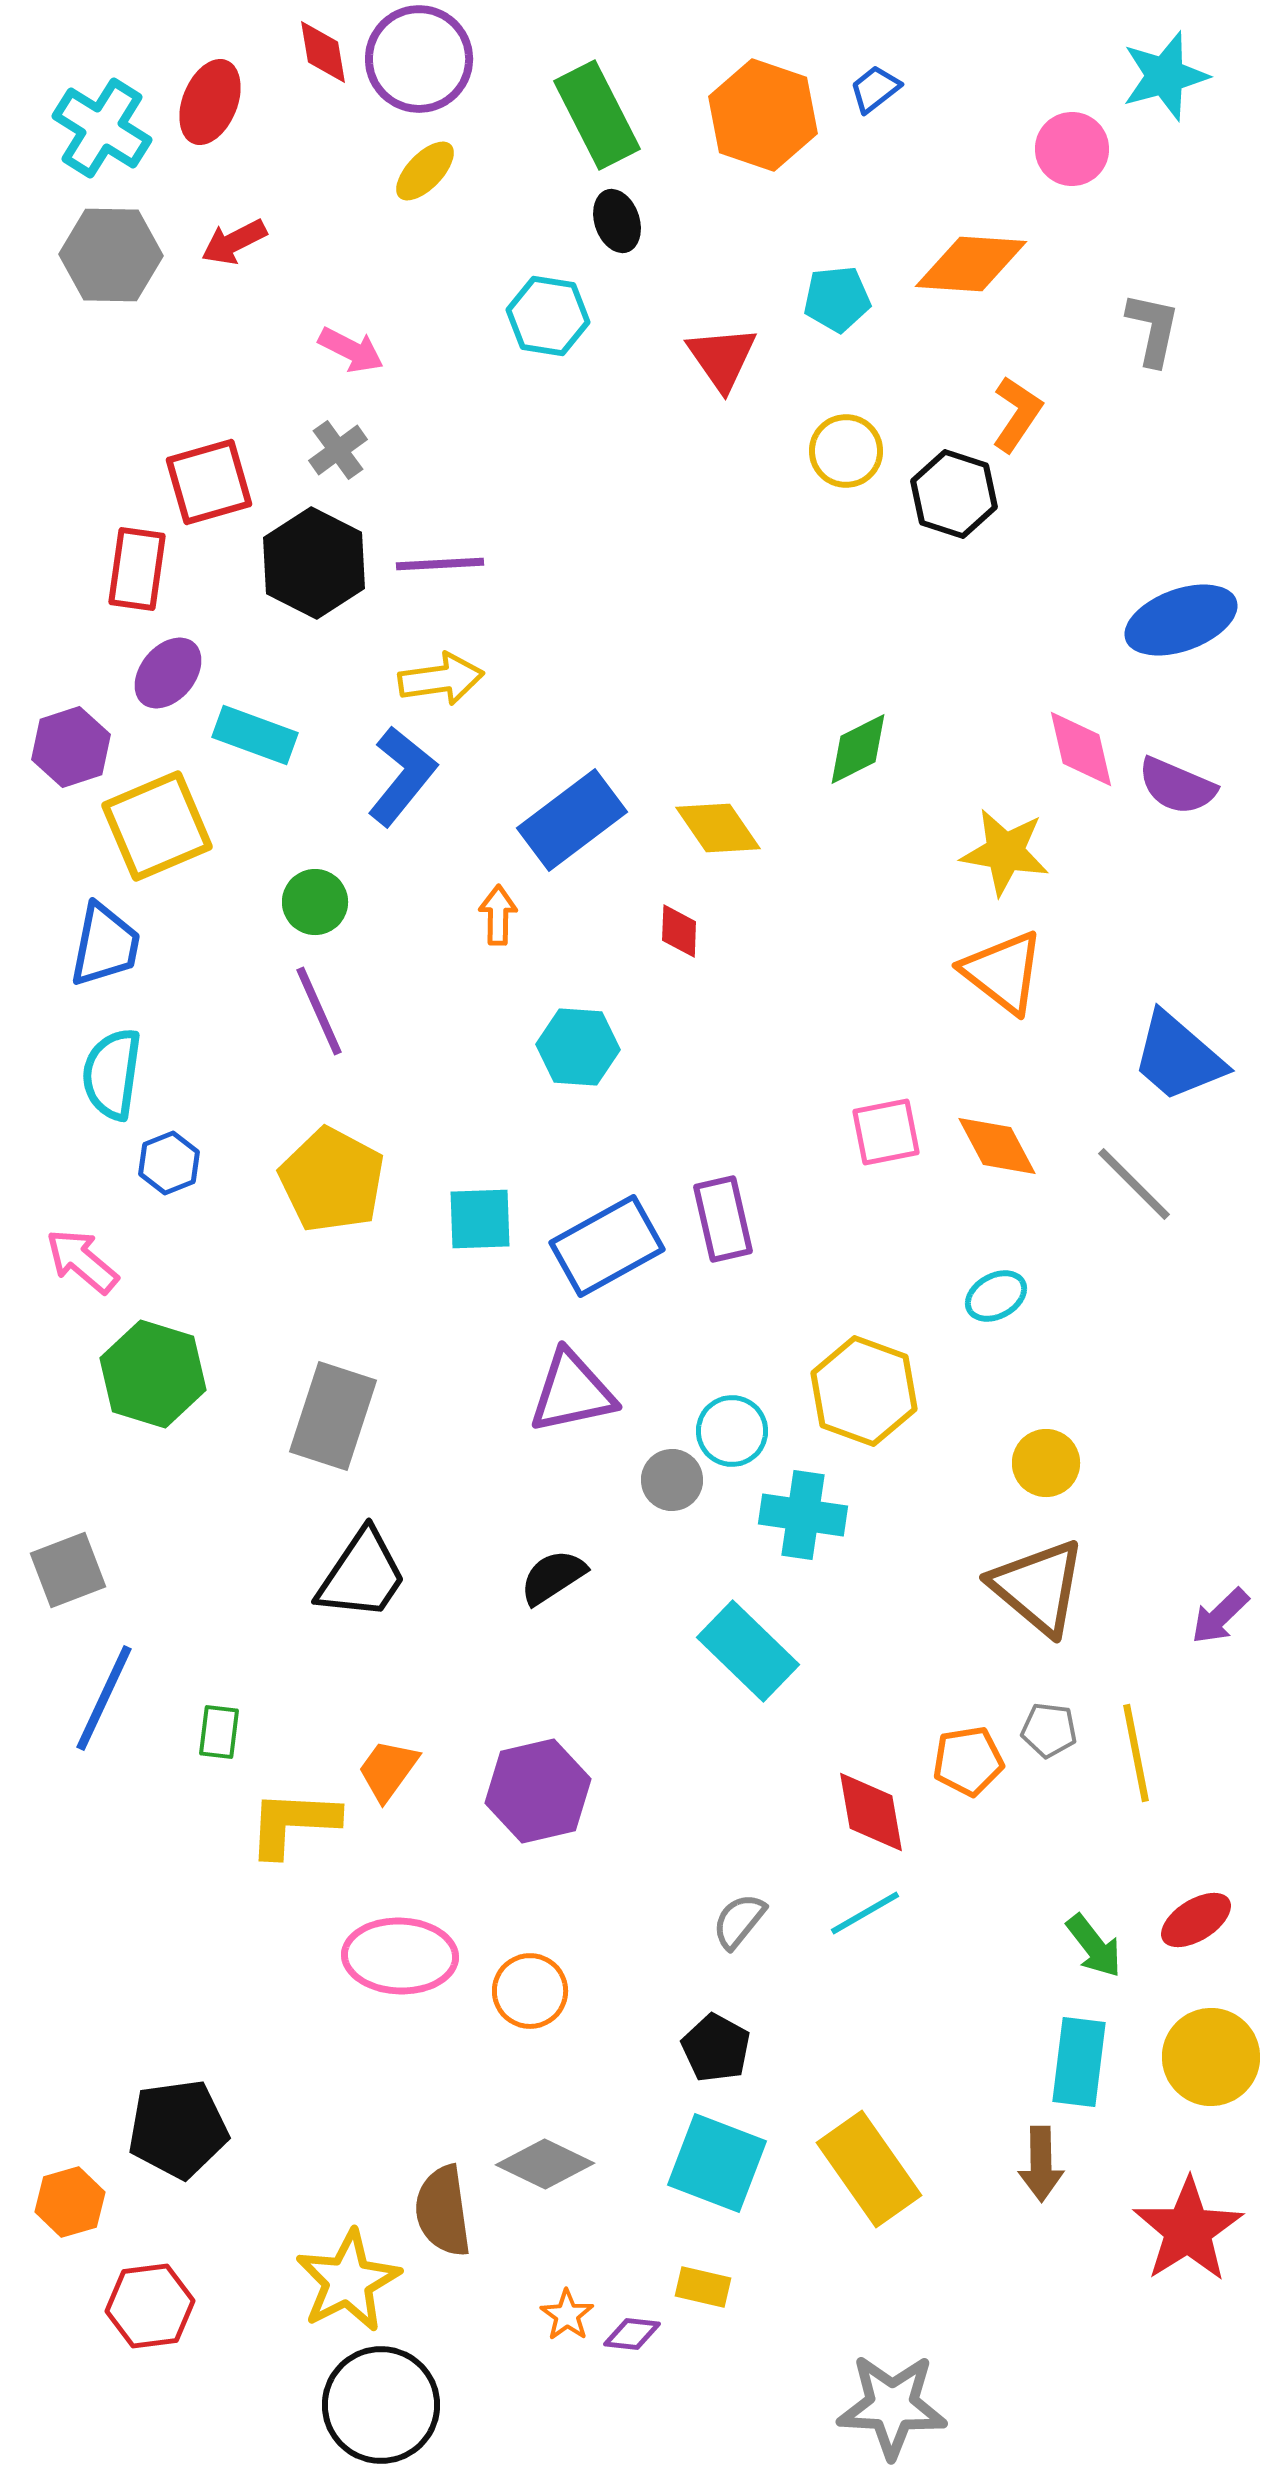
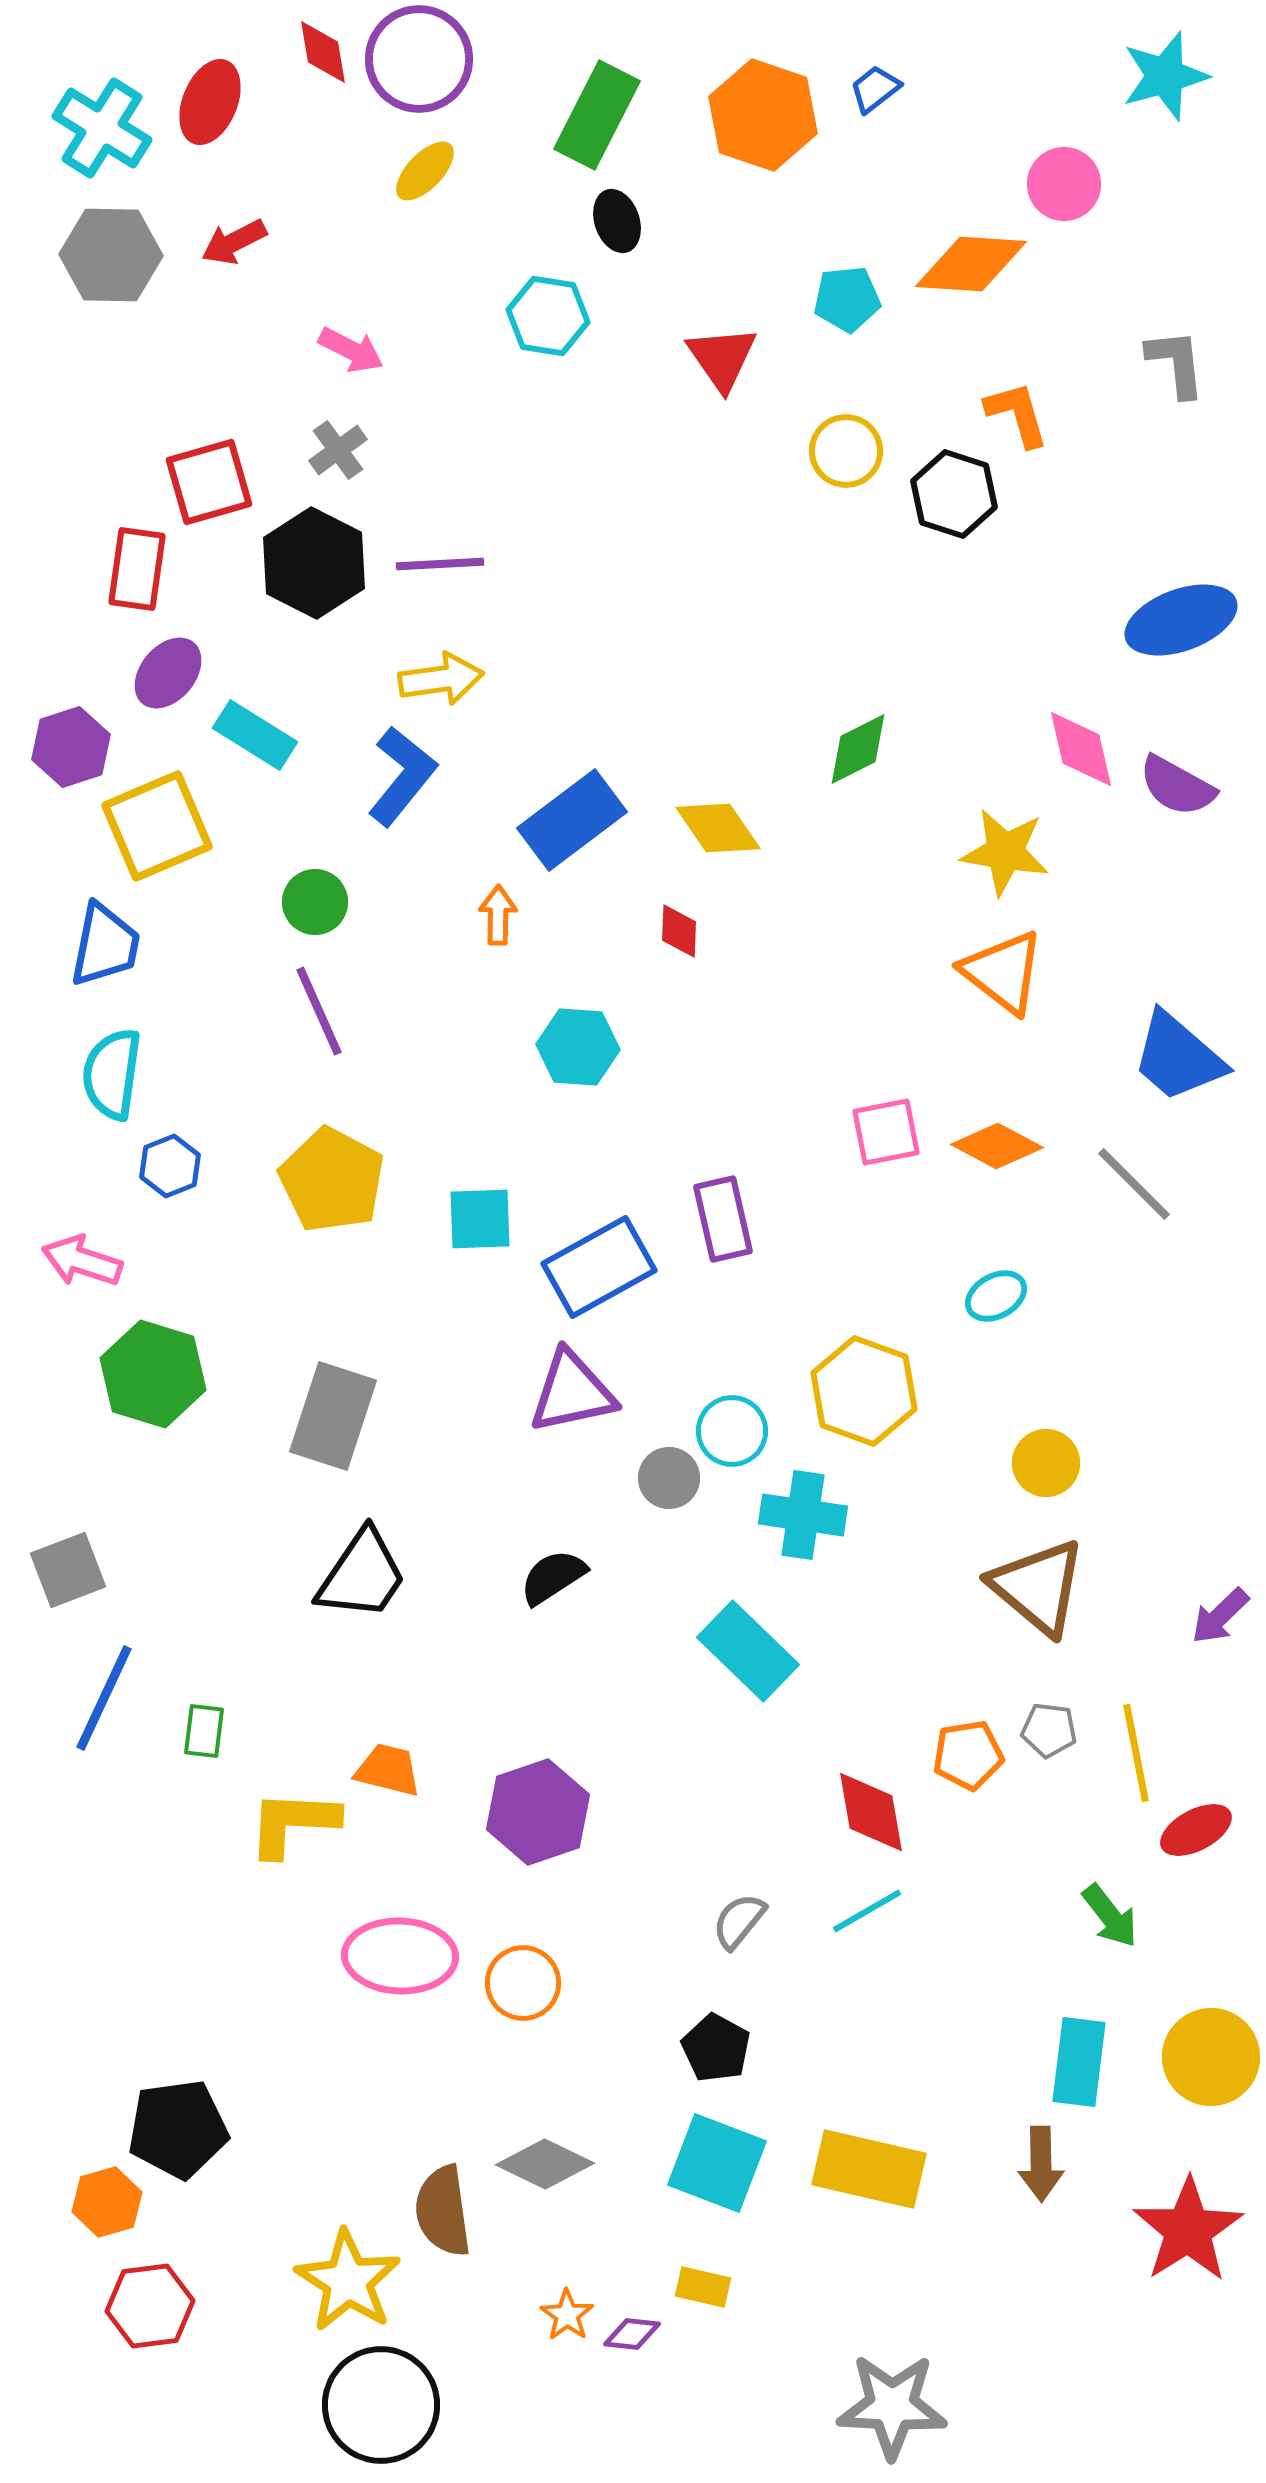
green rectangle at (597, 115): rotated 54 degrees clockwise
pink circle at (1072, 149): moved 8 px left, 35 px down
cyan pentagon at (837, 299): moved 10 px right
gray L-shape at (1153, 329): moved 23 px right, 34 px down; rotated 18 degrees counterclockwise
orange L-shape at (1017, 414): rotated 50 degrees counterclockwise
cyan rectangle at (255, 735): rotated 12 degrees clockwise
purple semicircle at (1177, 786): rotated 6 degrees clockwise
orange diamond at (997, 1146): rotated 34 degrees counterclockwise
blue hexagon at (169, 1163): moved 1 px right, 3 px down
blue rectangle at (607, 1246): moved 8 px left, 21 px down
pink arrow at (82, 1261): rotated 22 degrees counterclockwise
gray circle at (672, 1480): moved 3 px left, 2 px up
green rectangle at (219, 1732): moved 15 px left, 1 px up
orange pentagon at (968, 1761): moved 6 px up
orange trapezoid at (388, 1770): rotated 68 degrees clockwise
purple hexagon at (538, 1791): moved 21 px down; rotated 6 degrees counterclockwise
cyan line at (865, 1913): moved 2 px right, 2 px up
red ellipse at (1196, 1920): moved 90 px up; rotated 4 degrees clockwise
green arrow at (1094, 1946): moved 16 px right, 30 px up
orange circle at (530, 1991): moved 7 px left, 8 px up
yellow rectangle at (869, 2169): rotated 42 degrees counterclockwise
orange hexagon at (70, 2202): moved 37 px right
yellow star at (348, 2281): rotated 12 degrees counterclockwise
